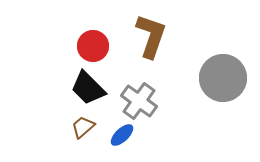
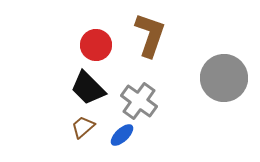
brown L-shape: moved 1 px left, 1 px up
red circle: moved 3 px right, 1 px up
gray circle: moved 1 px right
